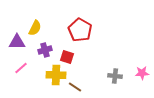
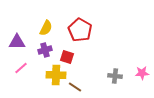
yellow semicircle: moved 11 px right
